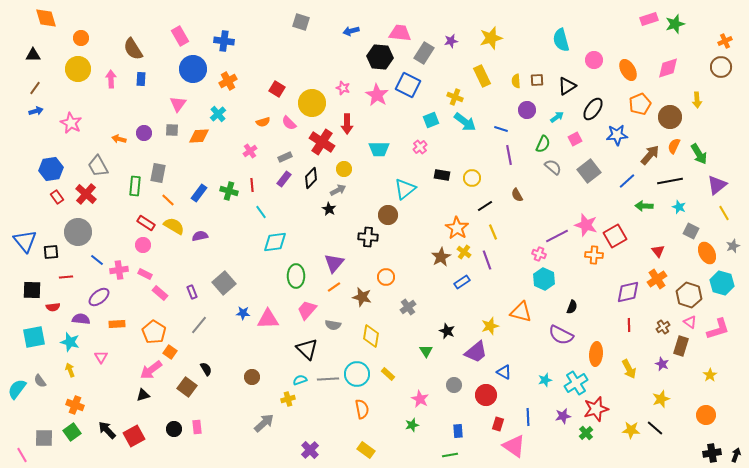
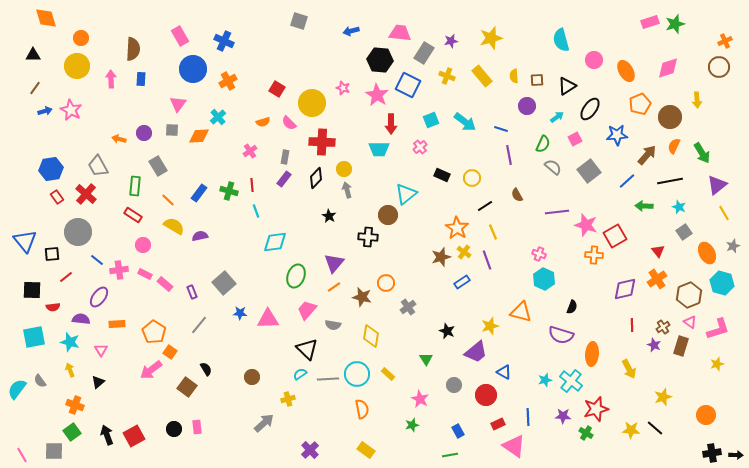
pink rectangle at (649, 19): moved 1 px right, 3 px down
gray square at (301, 22): moved 2 px left, 1 px up
blue cross at (224, 41): rotated 18 degrees clockwise
brown semicircle at (133, 49): rotated 145 degrees counterclockwise
black hexagon at (380, 57): moved 3 px down
brown circle at (721, 67): moved 2 px left
yellow circle at (78, 69): moved 1 px left, 3 px up
orange ellipse at (628, 70): moved 2 px left, 1 px down
yellow rectangle at (482, 76): rotated 15 degrees counterclockwise
yellow semicircle at (516, 81): moved 2 px left, 5 px up
yellow cross at (455, 97): moved 8 px left, 21 px up
black ellipse at (593, 109): moved 3 px left
purple circle at (527, 110): moved 4 px up
blue arrow at (36, 111): moved 9 px right
cyan cross at (218, 114): moved 3 px down
pink star at (71, 123): moved 13 px up
red arrow at (347, 124): moved 44 px right
red cross at (322, 142): rotated 30 degrees counterclockwise
green arrow at (699, 154): moved 3 px right, 1 px up
brown arrow at (650, 155): moved 3 px left
gray rectangle at (285, 157): rotated 56 degrees counterclockwise
gray rectangle at (158, 173): moved 7 px up; rotated 42 degrees counterclockwise
black rectangle at (442, 175): rotated 14 degrees clockwise
black diamond at (311, 178): moved 5 px right
cyan triangle at (405, 189): moved 1 px right, 5 px down
gray arrow at (338, 190): moved 9 px right; rotated 77 degrees counterclockwise
black star at (329, 209): moved 7 px down
cyan line at (261, 212): moved 5 px left, 1 px up; rotated 16 degrees clockwise
red rectangle at (146, 223): moved 13 px left, 8 px up
gray square at (691, 231): moved 7 px left, 1 px down; rotated 28 degrees clockwise
purple line at (557, 236): moved 24 px up; rotated 20 degrees clockwise
black square at (51, 252): moved 1 px right, 2 px down
brown star at (441, 257): rotated 12 degrees clockwise
green ellipse at (296, 276): rotated 20 degrees clockwise
red line at (66, 277): rotated 32 degrees counterclockwise
orange circle at (386, 277): moved 6 px down
purple diamond at (628, 292): moved 3 px left, 3 px up
pink rectangle at (160, 293): moved 5 px right, 9 px up
brown hexagon at (689, 295): rotated 20 degrees clockwise
purple ellipse at (99, 297): rotated 15 degrees counterclockwise
blue star at (243, 313): moved 3 px left
red line at (629, 325): moved 3 px right
purple semicircle at (561, 335): rotated 10 degrees counterclockwise
green triangle at (426, 351): moved 8 px down
orange ellipse at (596, 354): moved 4 px left
pink triangle at (101, 357): moved 7 px up
purple star at (662, 364): moved 8 px left, 19 px up
yellow star at (710, 375): moved 7 px right, 11 px up; rotated 16 degrees clockwise
cyan semicircle at (300, 380): moved 6 px up; rotated 16 degrees counterclockwise
cyan cross at (576, 383): moved 5 px left, 2 px up; rotated 20 degrees counterclockwise
black triangle at (143, 395): moved 45 px left, 13 px up; rotated 24 degrees counterclockwise
yellow star at (661, 399): moved 2 px right, 2 px up
purple star at (563, 416): rotated 14 degrees clockwise
red rectangle at (498, 424): rotated 48 degrees clockwise
black arrow at (107, 430): moved 5 px down; rotated 24 degrees clockwise
blue rectangle at (458, 431): rotated 24 degrees counterclockwise
green cross at (586, 433): rotated 16 degrees counterclockwise
gray square at (44, 438): moved 10 px right, 13 px down
black arrow at (736, 455): rotated 72 degrees clockwise
